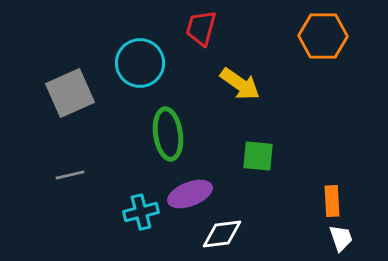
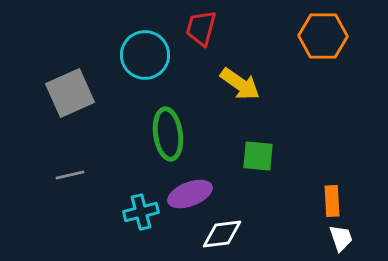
cyan circle: moved 5 px right, 8 px up
